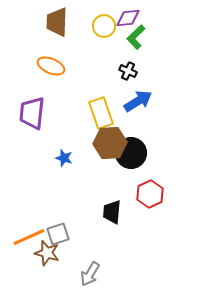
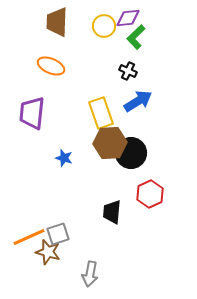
brown star: moved 1 px right, 1 px up
gray arrow: rotated 20 degrees counterclockwise
